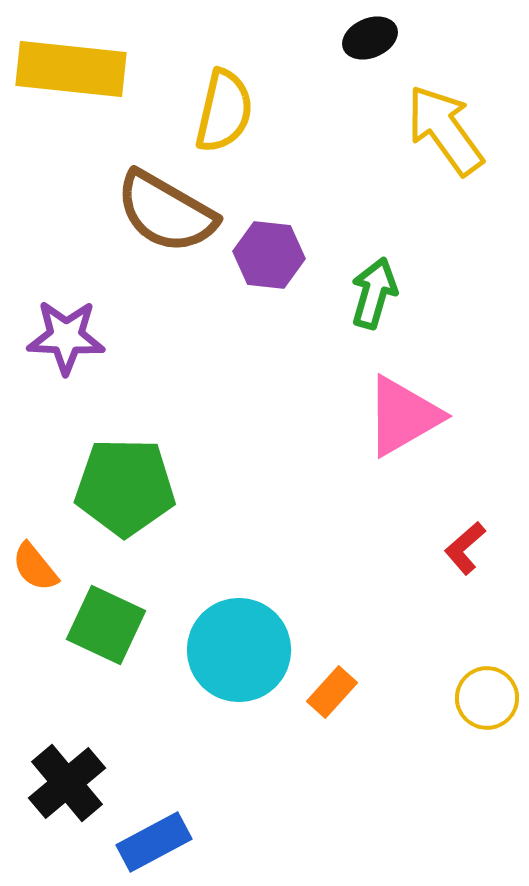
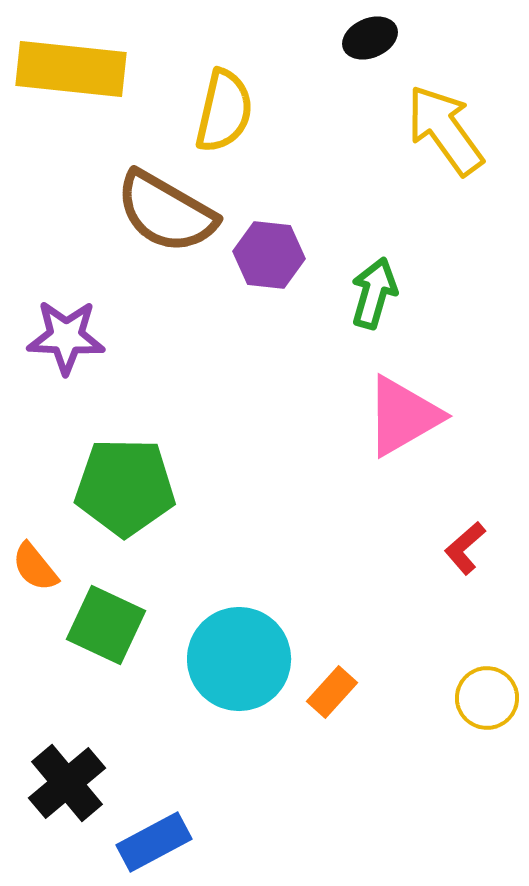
cyan circle: moved 9 px down
